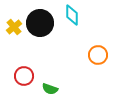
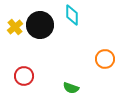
black circle: moved 2 px down
yellow cross: moved 1 px right
orange circle: moved 7 px right, 4 px down
green semicircle: moved 21 px right, 1 px up
